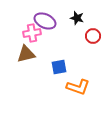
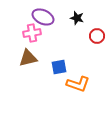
purple ellipse: moved 2 px left, 4 px up
red circle: moved 4 px right
brown triangle: moved 2 px right, 4 px down
orange L-shape: moved 3 px up
